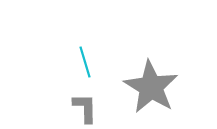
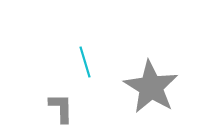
gray L-shape: moved 24 px left
